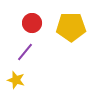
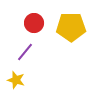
red circle: moved 2 px right
